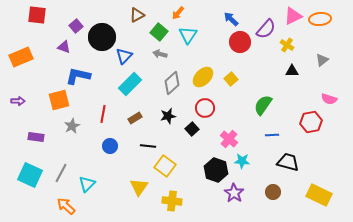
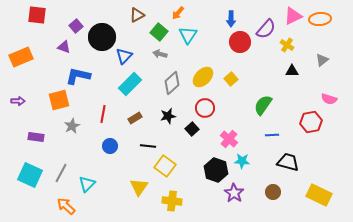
blue arrow at (231, 19): rotated 133 degrees counterclockwise
